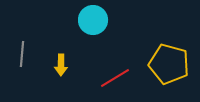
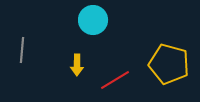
gray line: moved 4 px up
yellow arrow: moved 16 px right
red line: moved 2 px down
